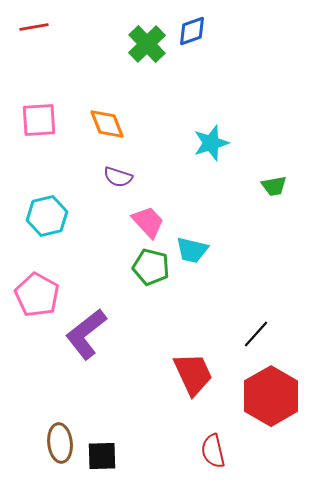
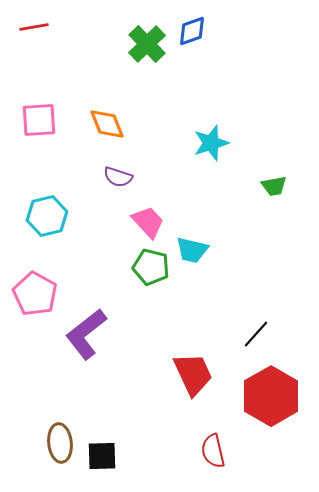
pink pentagon: moved 2 px left, 1 px up
